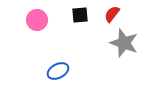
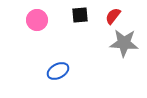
red semicircle: moved 1 px right, 2 px down
gray star: rotated 16 degrees counterclockwise
